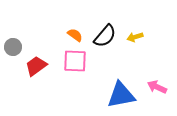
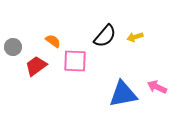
orange semicircle: moved 22 px left, 6 px down
blue triangle: moved 2 px right, 1 px up
